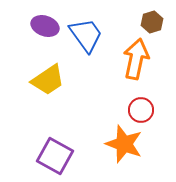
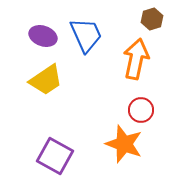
brown hexagon: moved 3 px up
purple ellipse: moved 2 px left, 10 px down
blue trapezoid: rotated 12 degrees clockwise
yellow trapezoid: moved 2 px left
